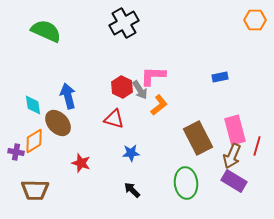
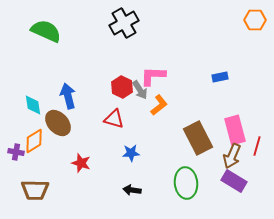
black arrow: rotated 36 degrees counterclockwise
